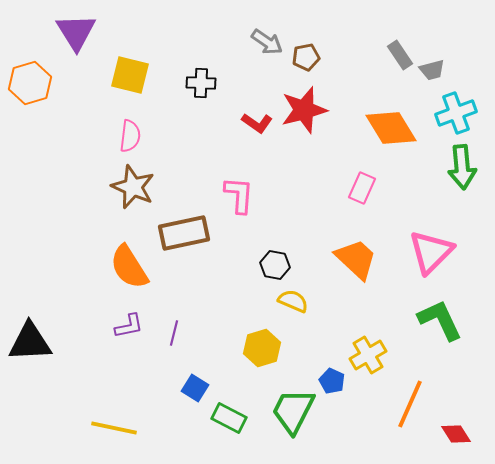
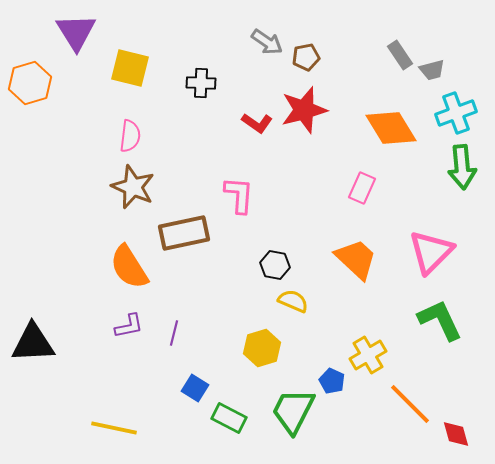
yellow square: moved 7 px up
black triangle: moved 3 px right, 1 px down
orange line: rotated 69 degrees counterclockwise
red diamond: rotated 16 degrees clockwise
